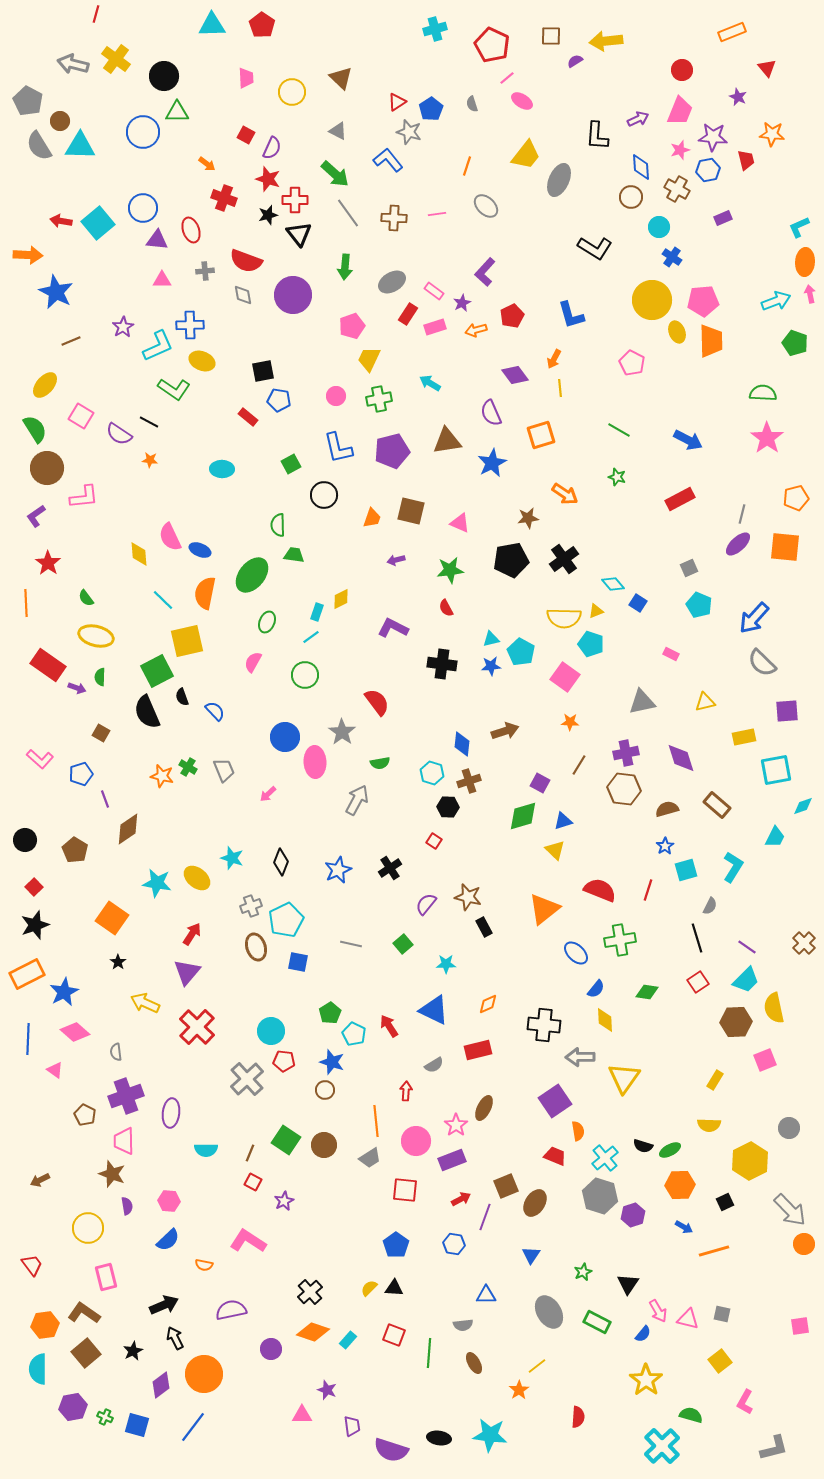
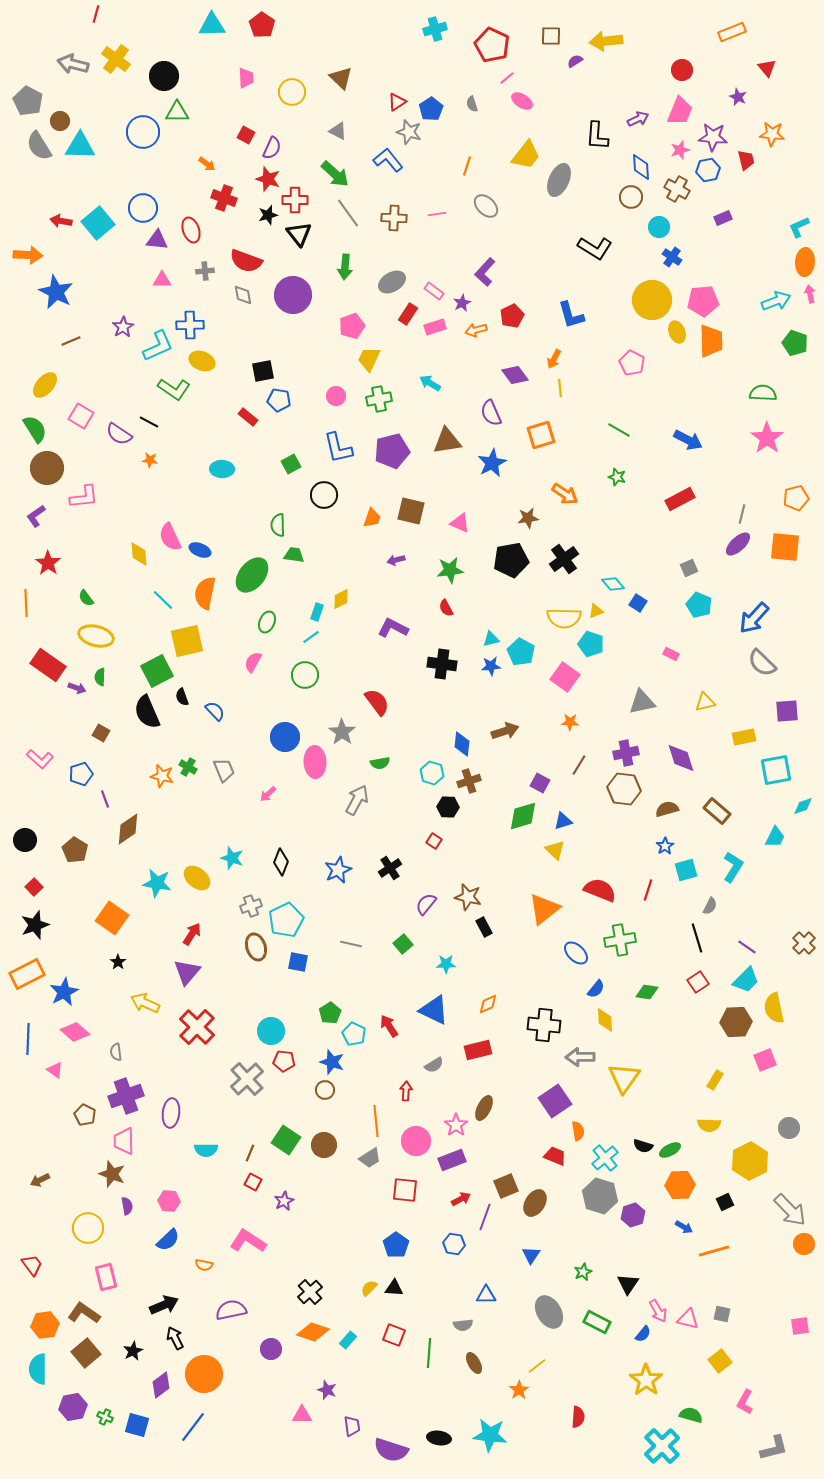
brown rectangle at (717, 805): moved 6 px down
